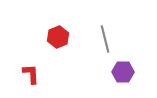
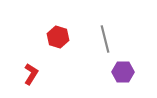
red hexagon: rotated 20 degrees counterclockwise
red L-shape: rotated 35 degrees clockwise
